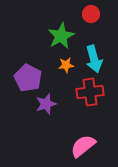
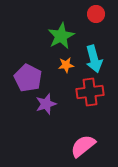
red circle: moved 5 px right
